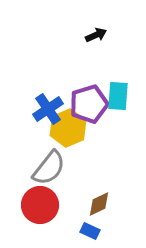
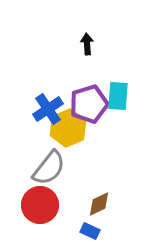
black arrow: moved 9 px left, 9 px down; rotated 70 degrees counterclockwise
